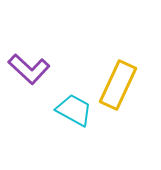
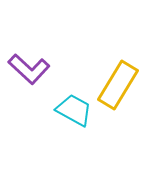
yellow rectangle: rotated 6 degrees clockwise
